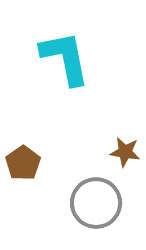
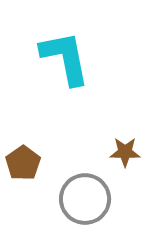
brown star: rotated 8 degrees counterclockwise
gray circle: moved 11 px left, 4 px up
